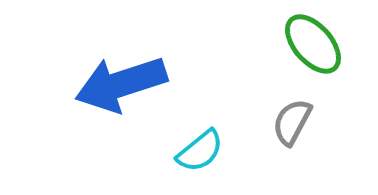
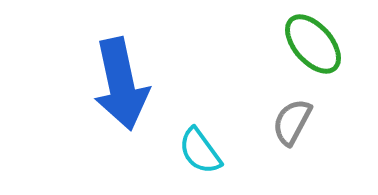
blue arrow: rotated 84 degrees counterclockwise
cyan semicircle: rotated 93 degrees clockwise
